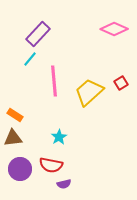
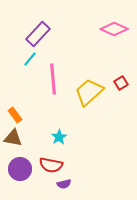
pink line: moved 1 px left, 2 px up
orange rectangle: rotated 21 degrees clockwise
brown triangle: rotated 18 degrees clockwise
